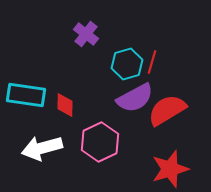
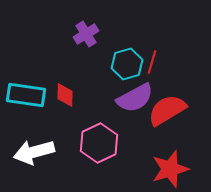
purple cross: rotated 20 degrees clockwise
red diamond: moved 10 px up
pink hexagon: moved 1 px left, 1 px down
white arrow: moved 8 px left, 4 px down
